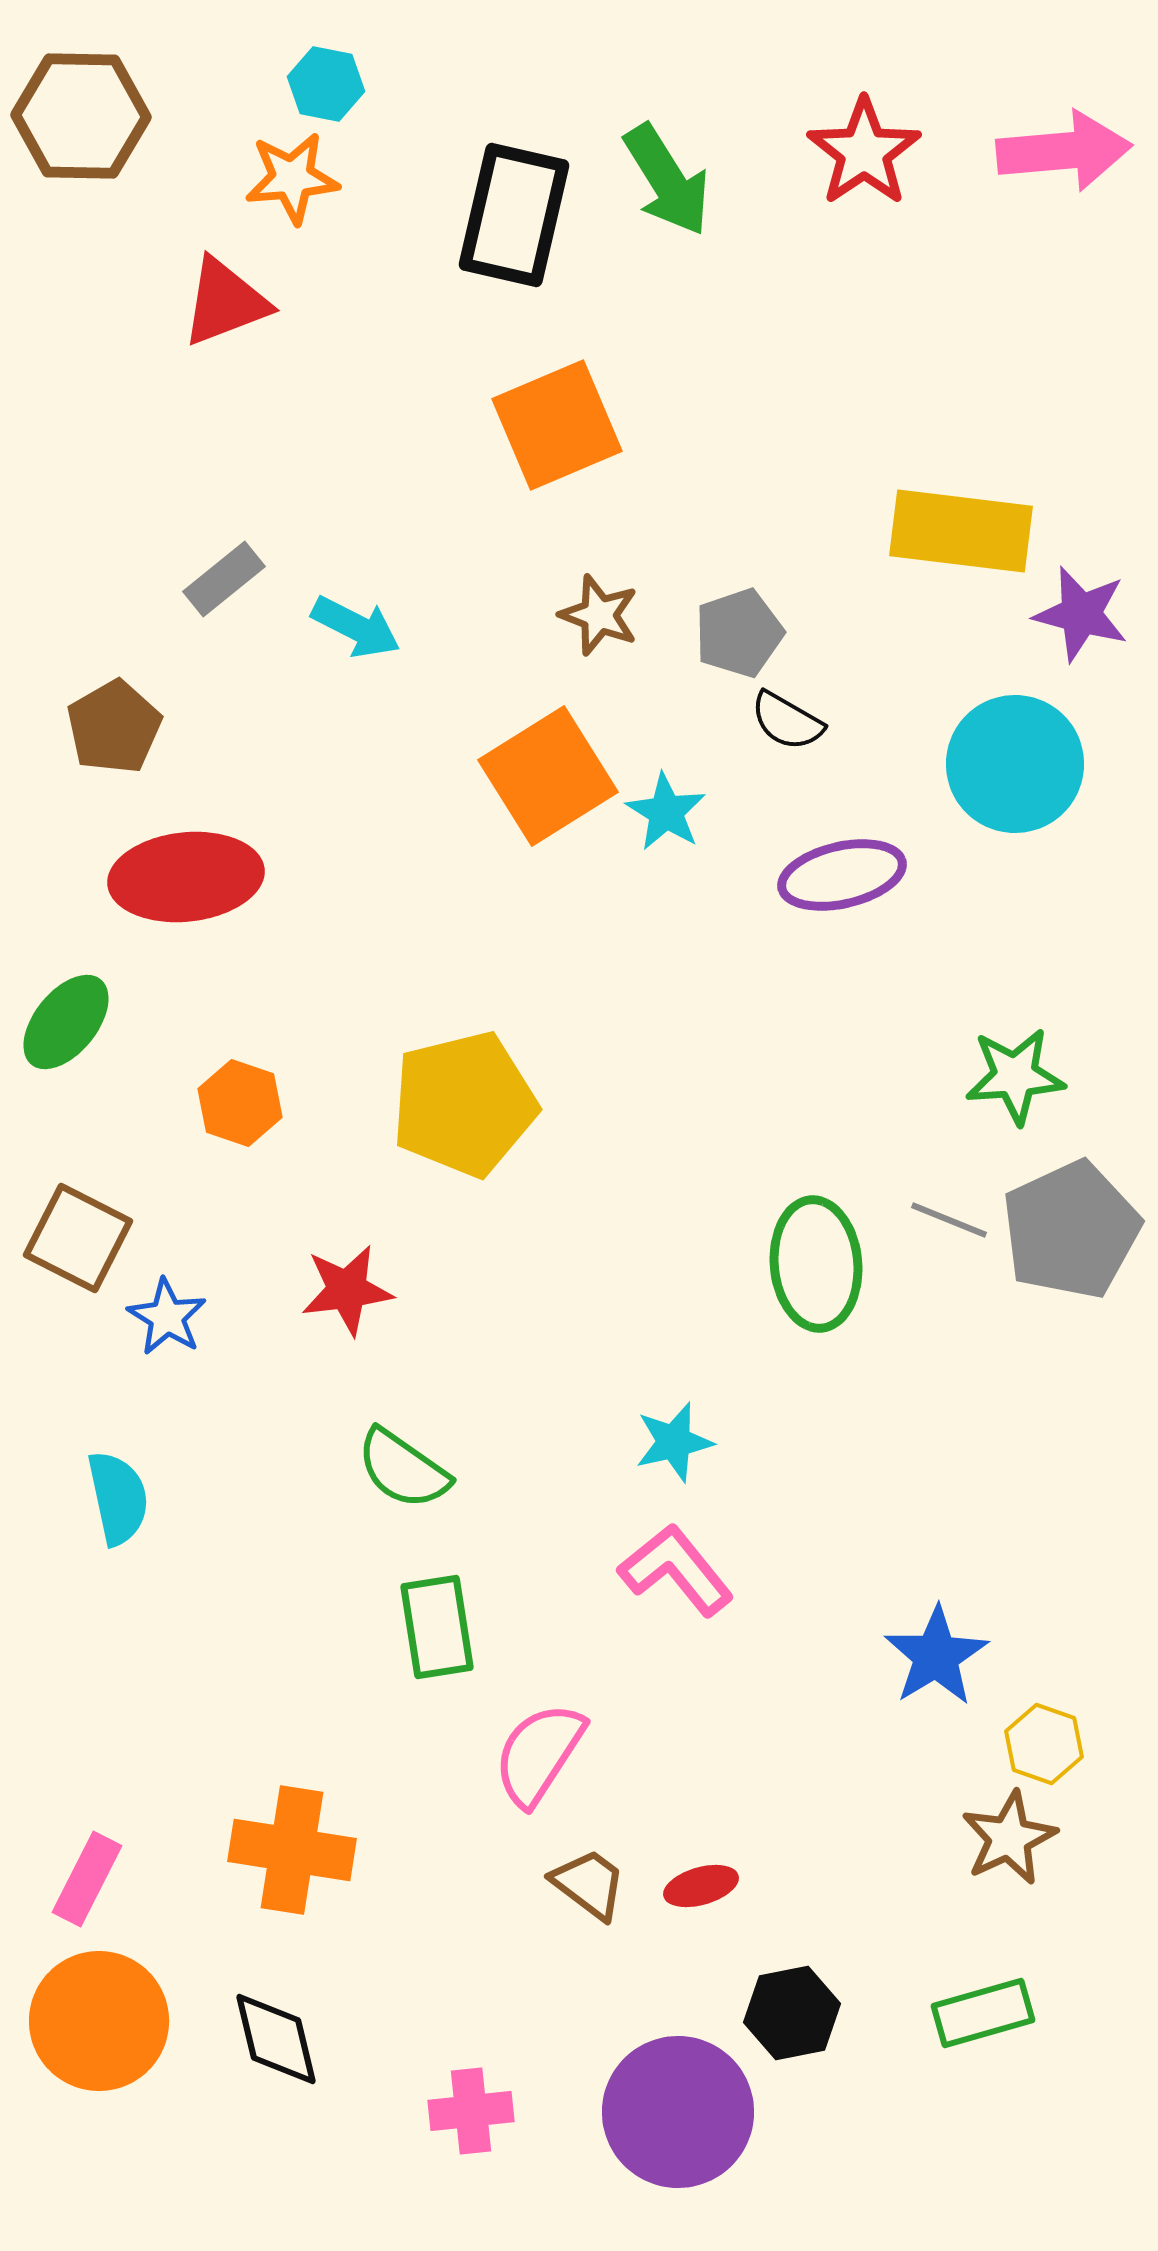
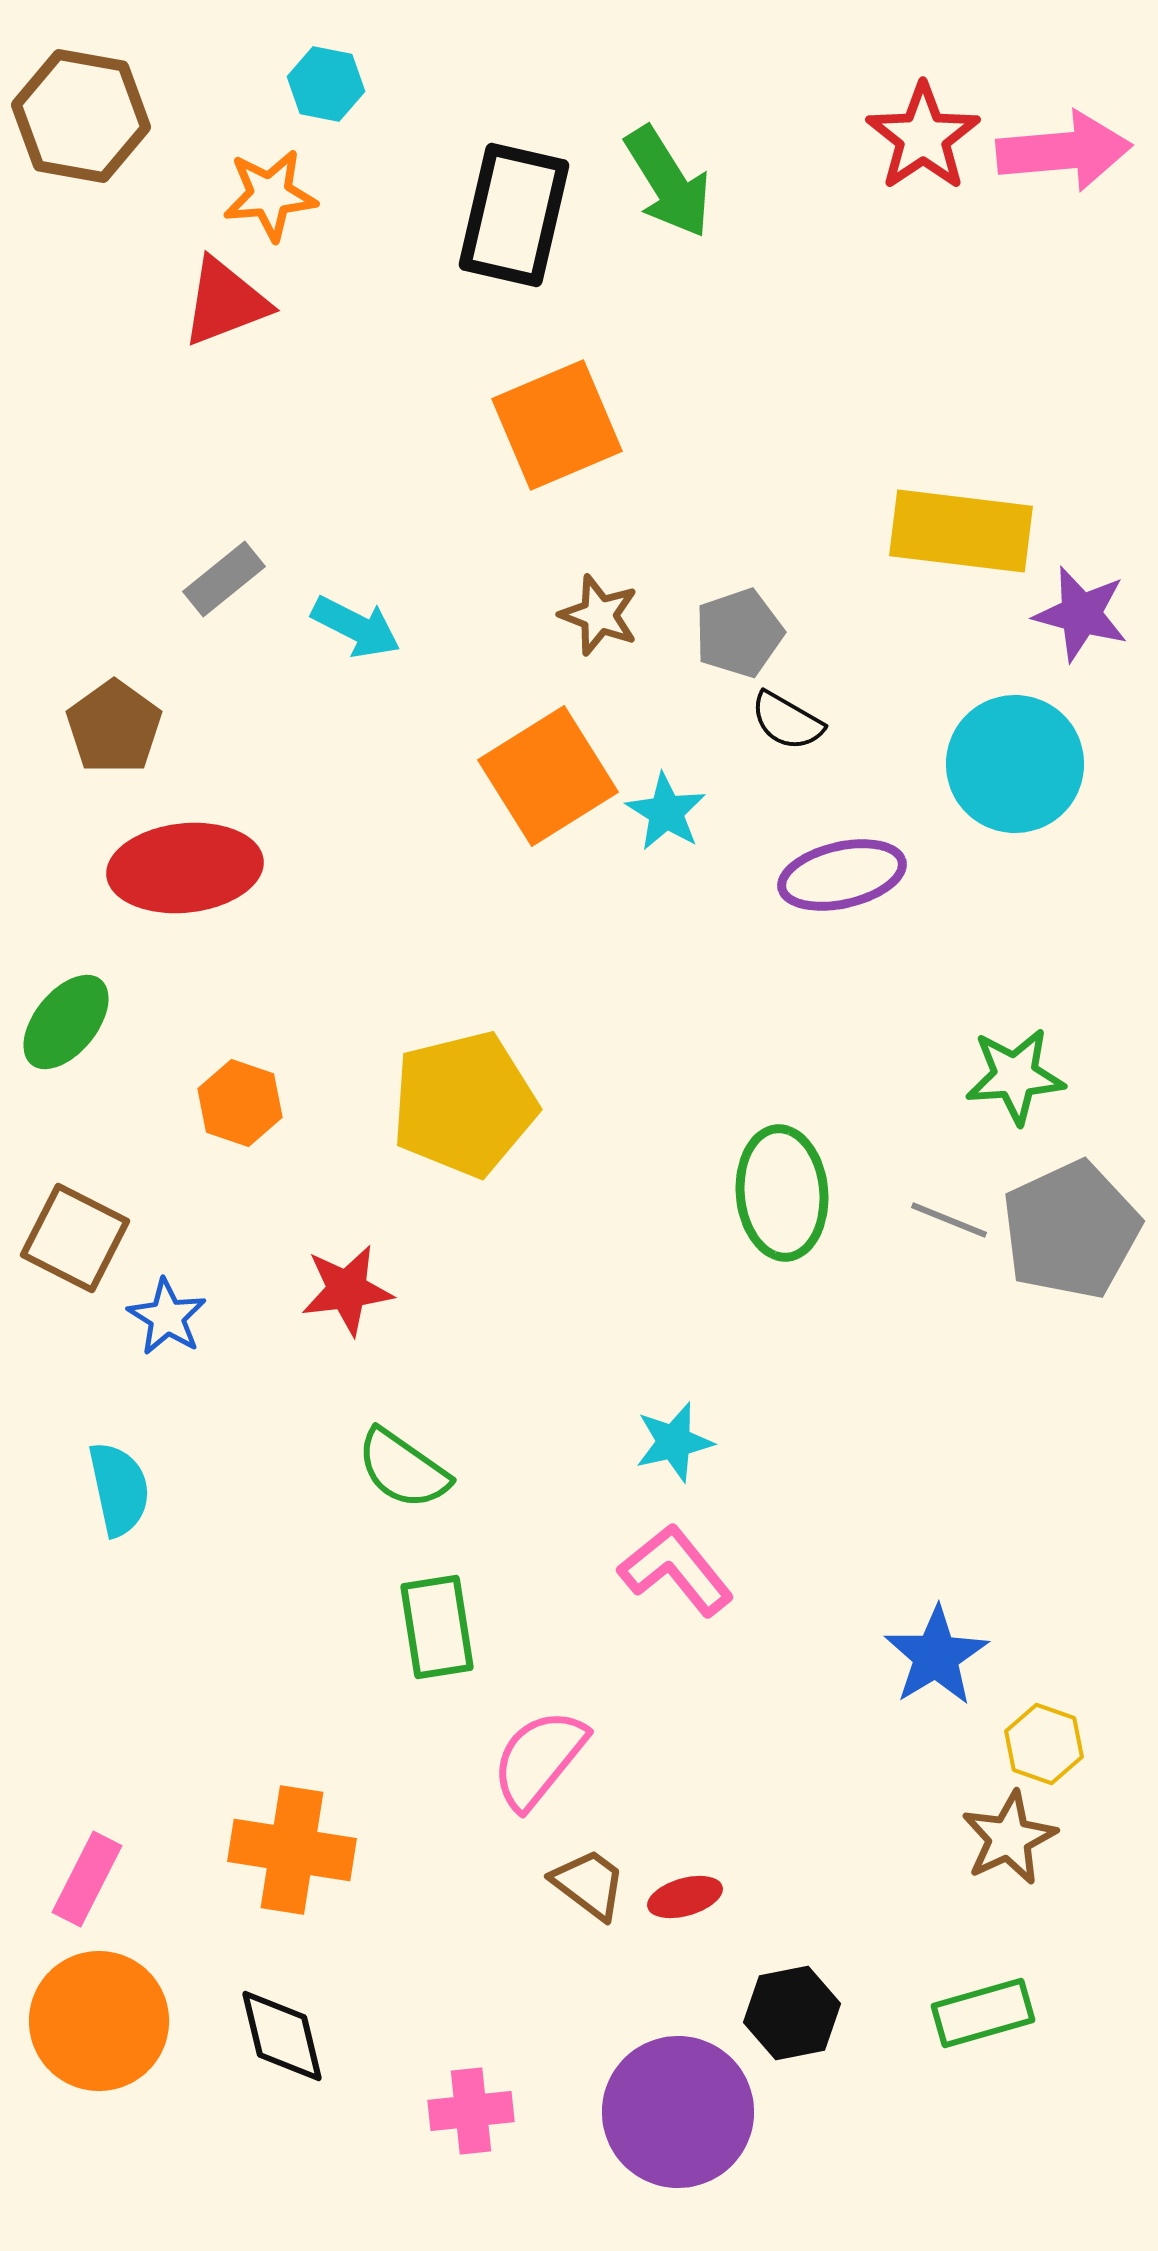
brown hexagon at (81, 116): rotated 9 degrees clockwise
red star at (864, 152): moved 59 px right, 15 px up
orange star at (292, 178): moved 22 px left, 17 px down
green arrow at (667, 180): moved 1 px right, 2 px down
brown pentagon at (114, 727): rotated 6 degrees counterclockwise
red ellipse at (186, 877): moved 1 px left, 9 px up
brown square at (78, 1238): moved 3 px left
green ellipse at (816, 1264): moved 34 px left, 71 px up
cyan semicircle at (118, 1498): moved 1 px right, 9 px up
pink semicircle at (539, 1754): moved 5 px down; rotated 6 degrees clockwise
red ellipse at (701, 1886): moved 16 px left, 11 px down
black diamond at (276, 2039): moved 6 px right, 3 px up
